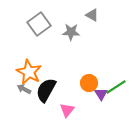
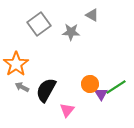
orange star: moved 13 px left, 8 px up; rotated 10 degrees clockwise
orange circle: moved 1 px right, 1 px down
gray arrow: moved 2 px left, 2 px up
